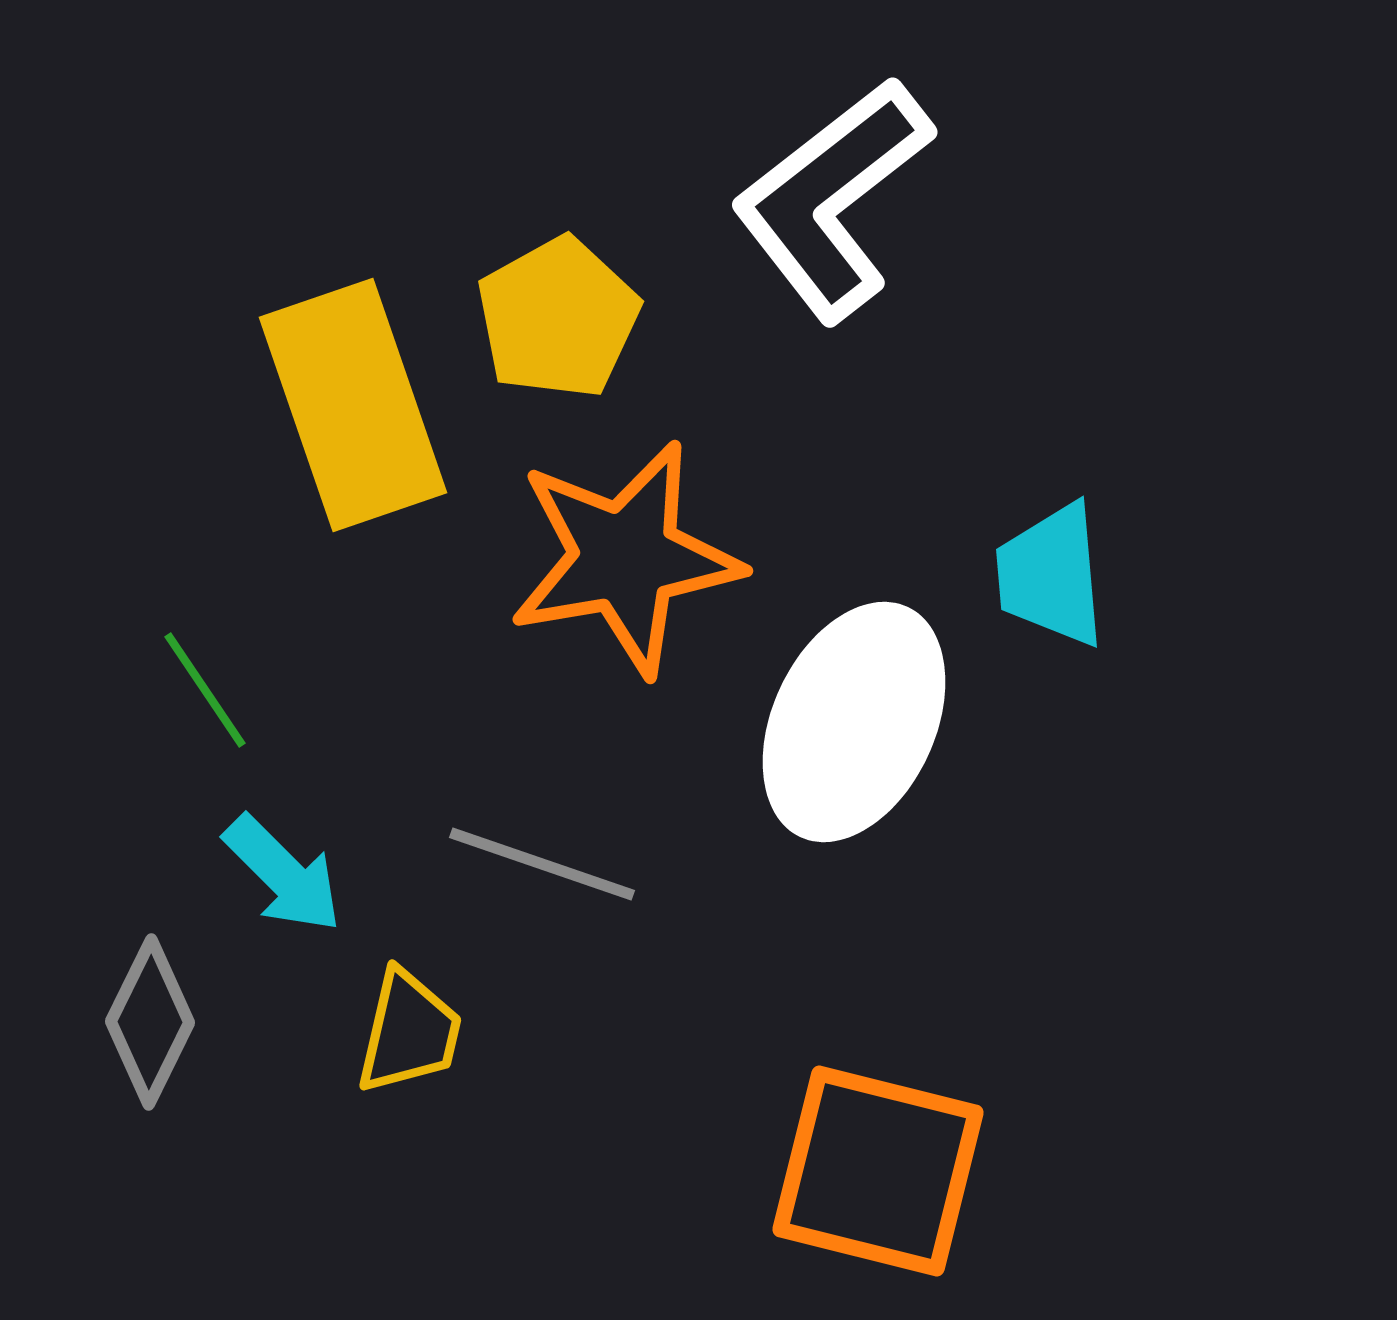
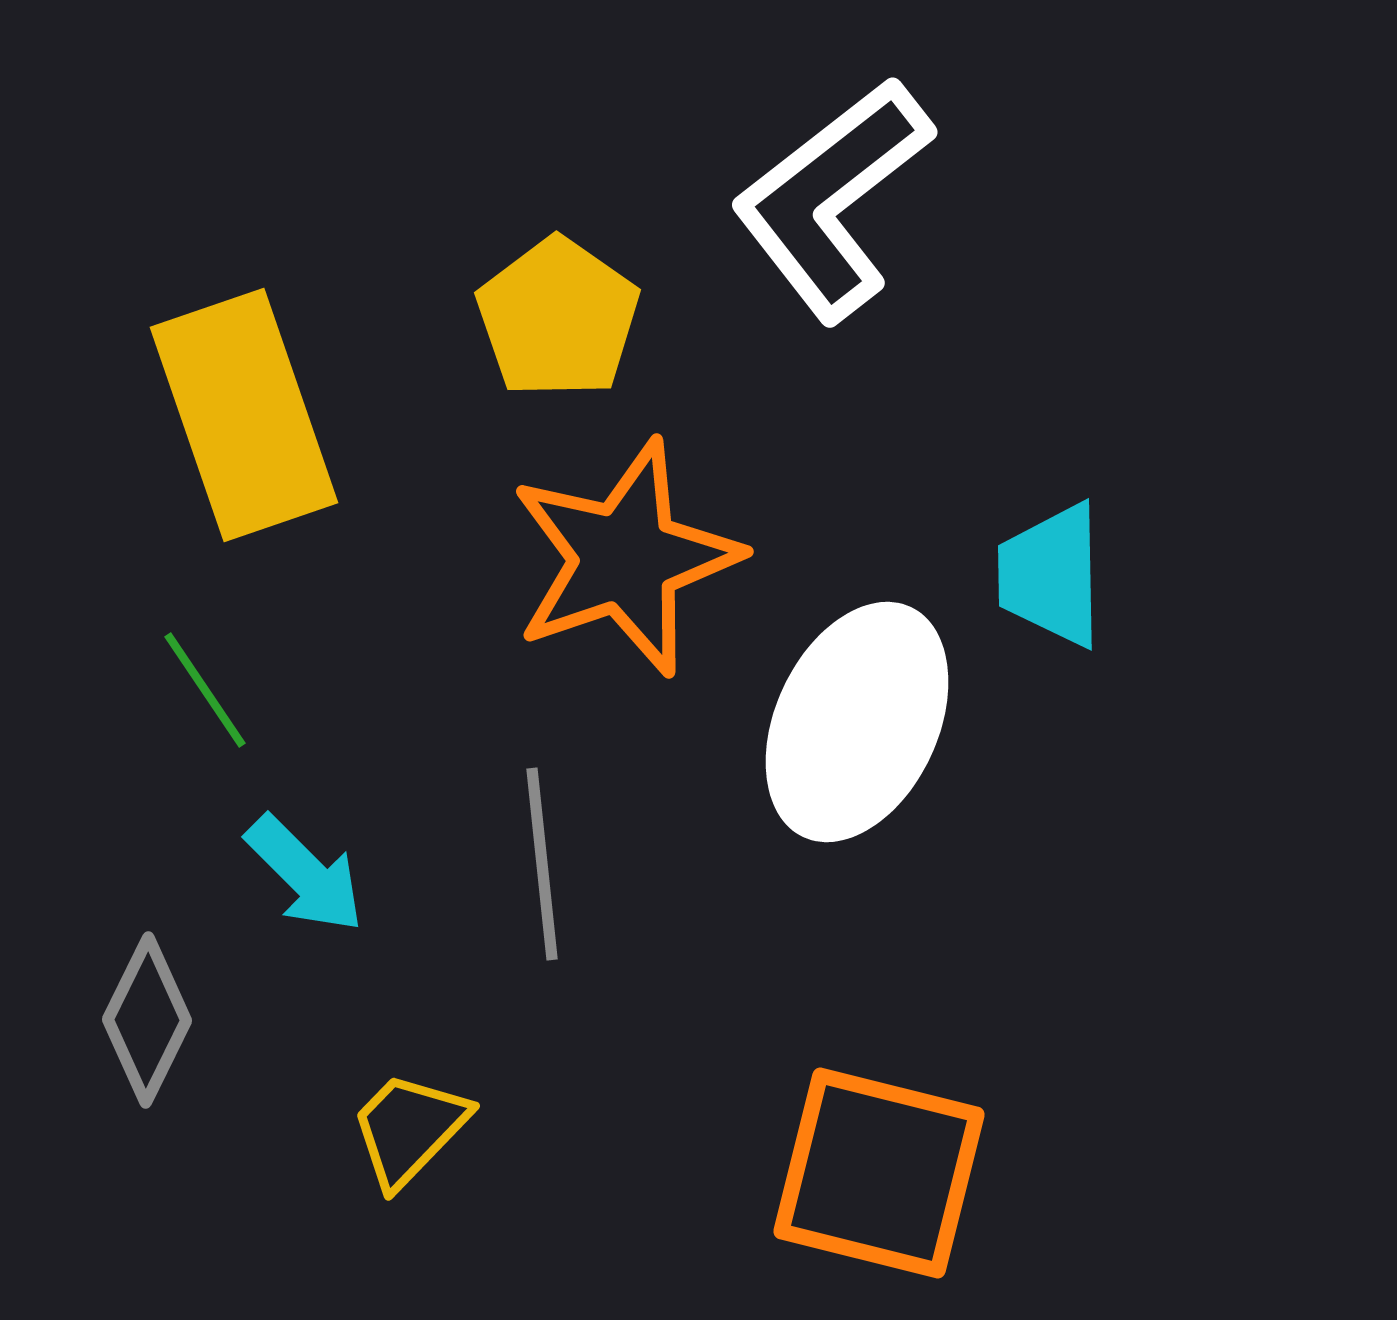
yellow pentagon: rotated 8 degrees counterclockwise
yellow rectangle: moved 109 px left, 10 px down
orange star: rotated 9 degrees counterclockwise
cyan trapezoid: rotated 4 degrees clockwise
white ellipse: moved 3 px right
gray line: rotated 65 degrees clockwise
cyan arrow: moved 22 px right
gray diamond: moved 3 px left, 2 px up
yellow trapezoid: moved 97 px down; rotated 149 degrees counterclockwise
orange square: moved 1 px right, 2 px down
